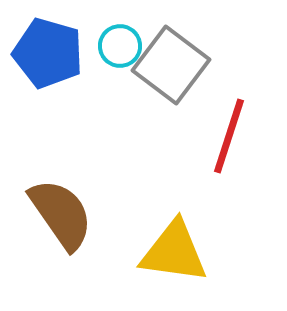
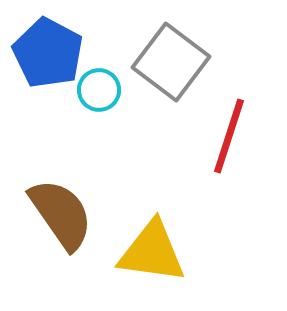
cyan circle: moved 21 px left, 44 px down
blue pentagon: rotated 12 degrees clockwise
gray square: moved 3 px up
yellow triangle: moved 22 px left
